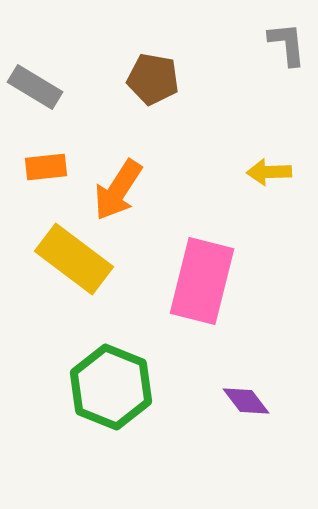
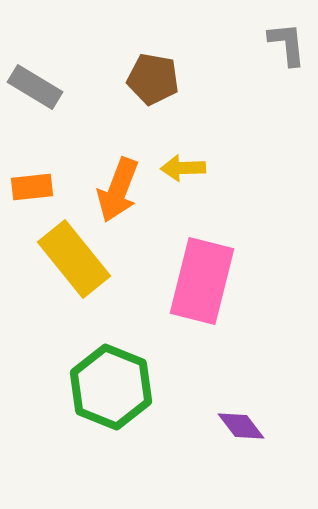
orange rectangle: moved 14 px left, 20 px down
yellow arrow: moved 86 px left, 4 px up
orange arrow: rotated 12 degrees counterclockwise
yellow rectangle: rotated 14 degrees clockwise
purple diamond: moved 5 px left, 25 px down
